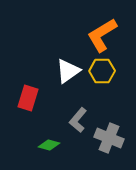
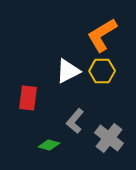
white triangle: rotated 8 degrees clockwise
red rectangle: rotated 10 degrees counterclockwise
gray L-shape: moved 3 px left, 1 px down
gray cross: rotated 16 degrees clockwise
